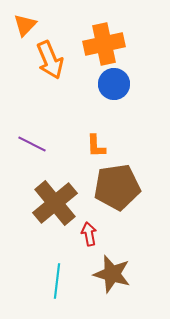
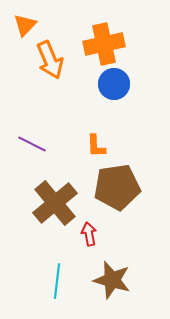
brown star: moved 6 px down
